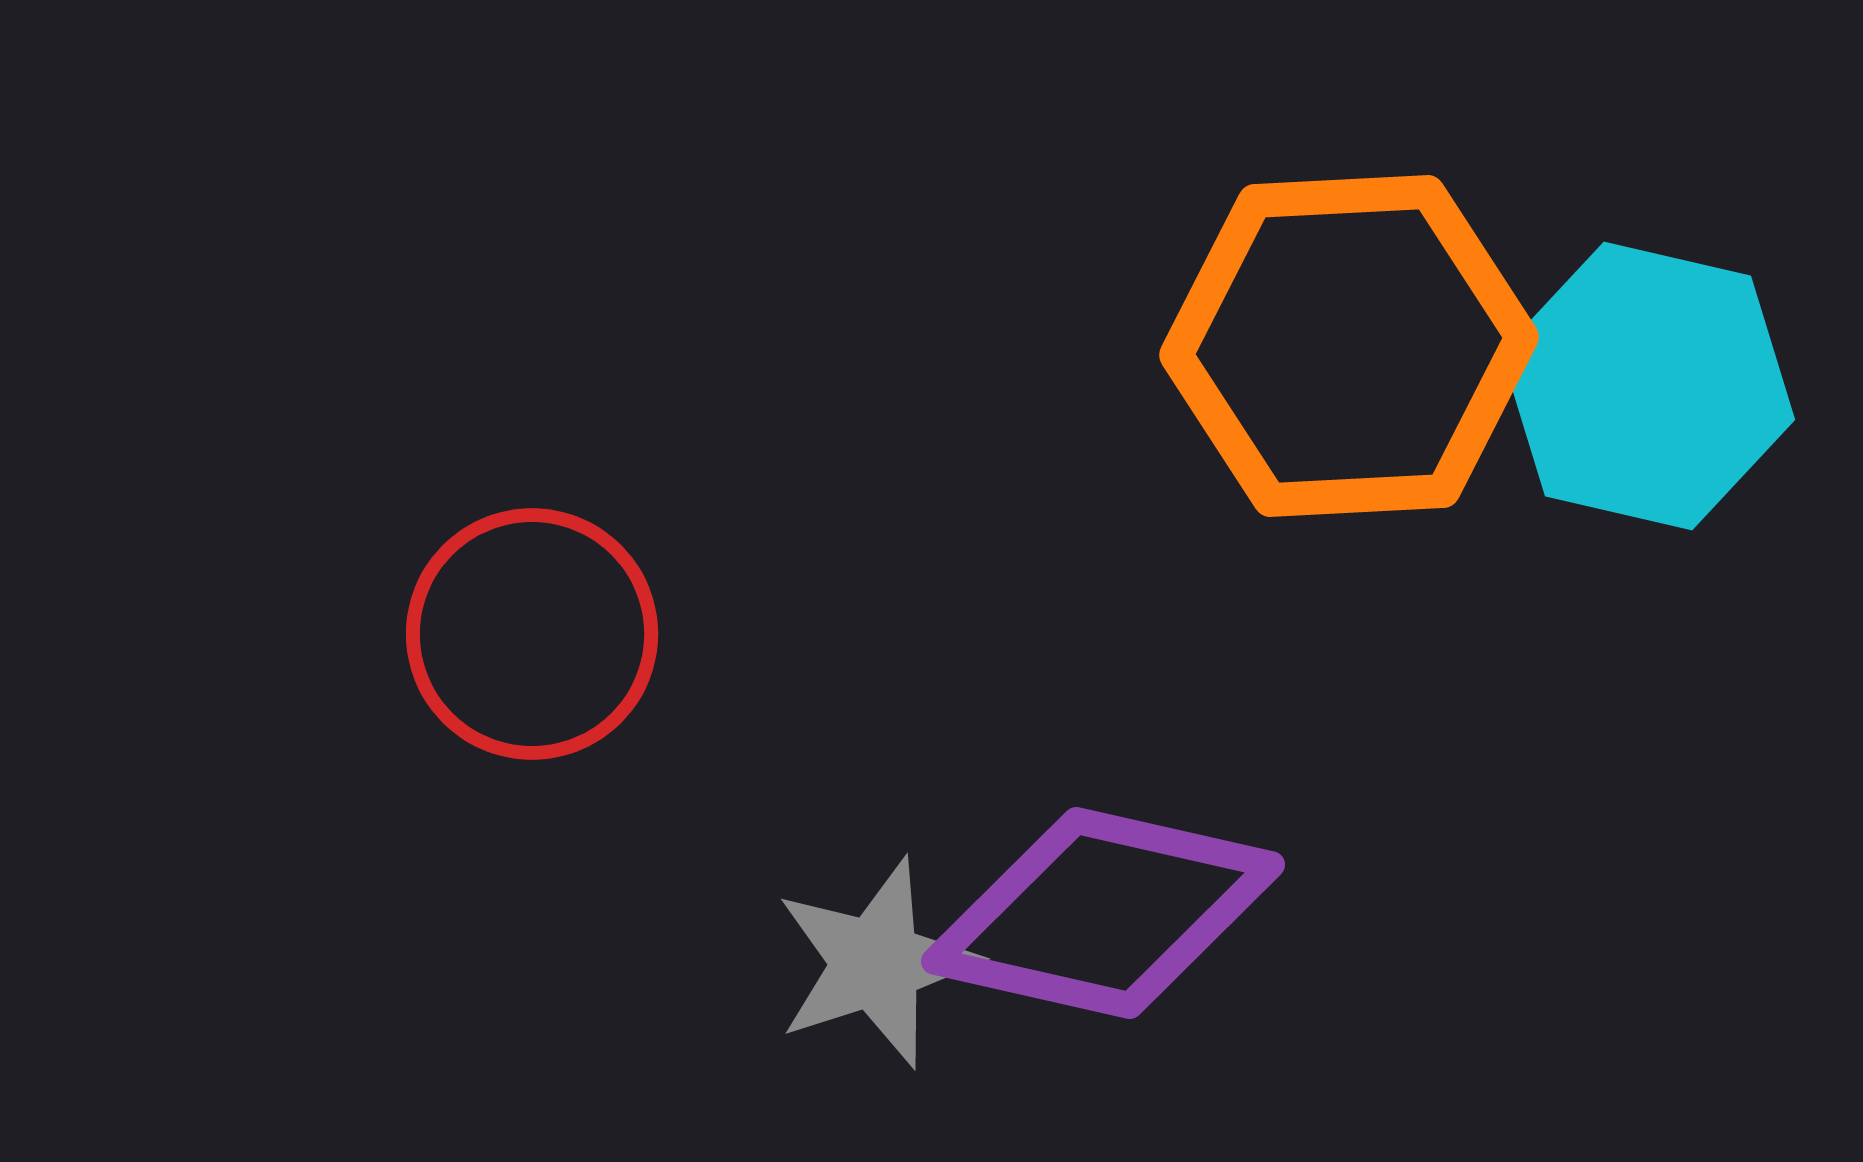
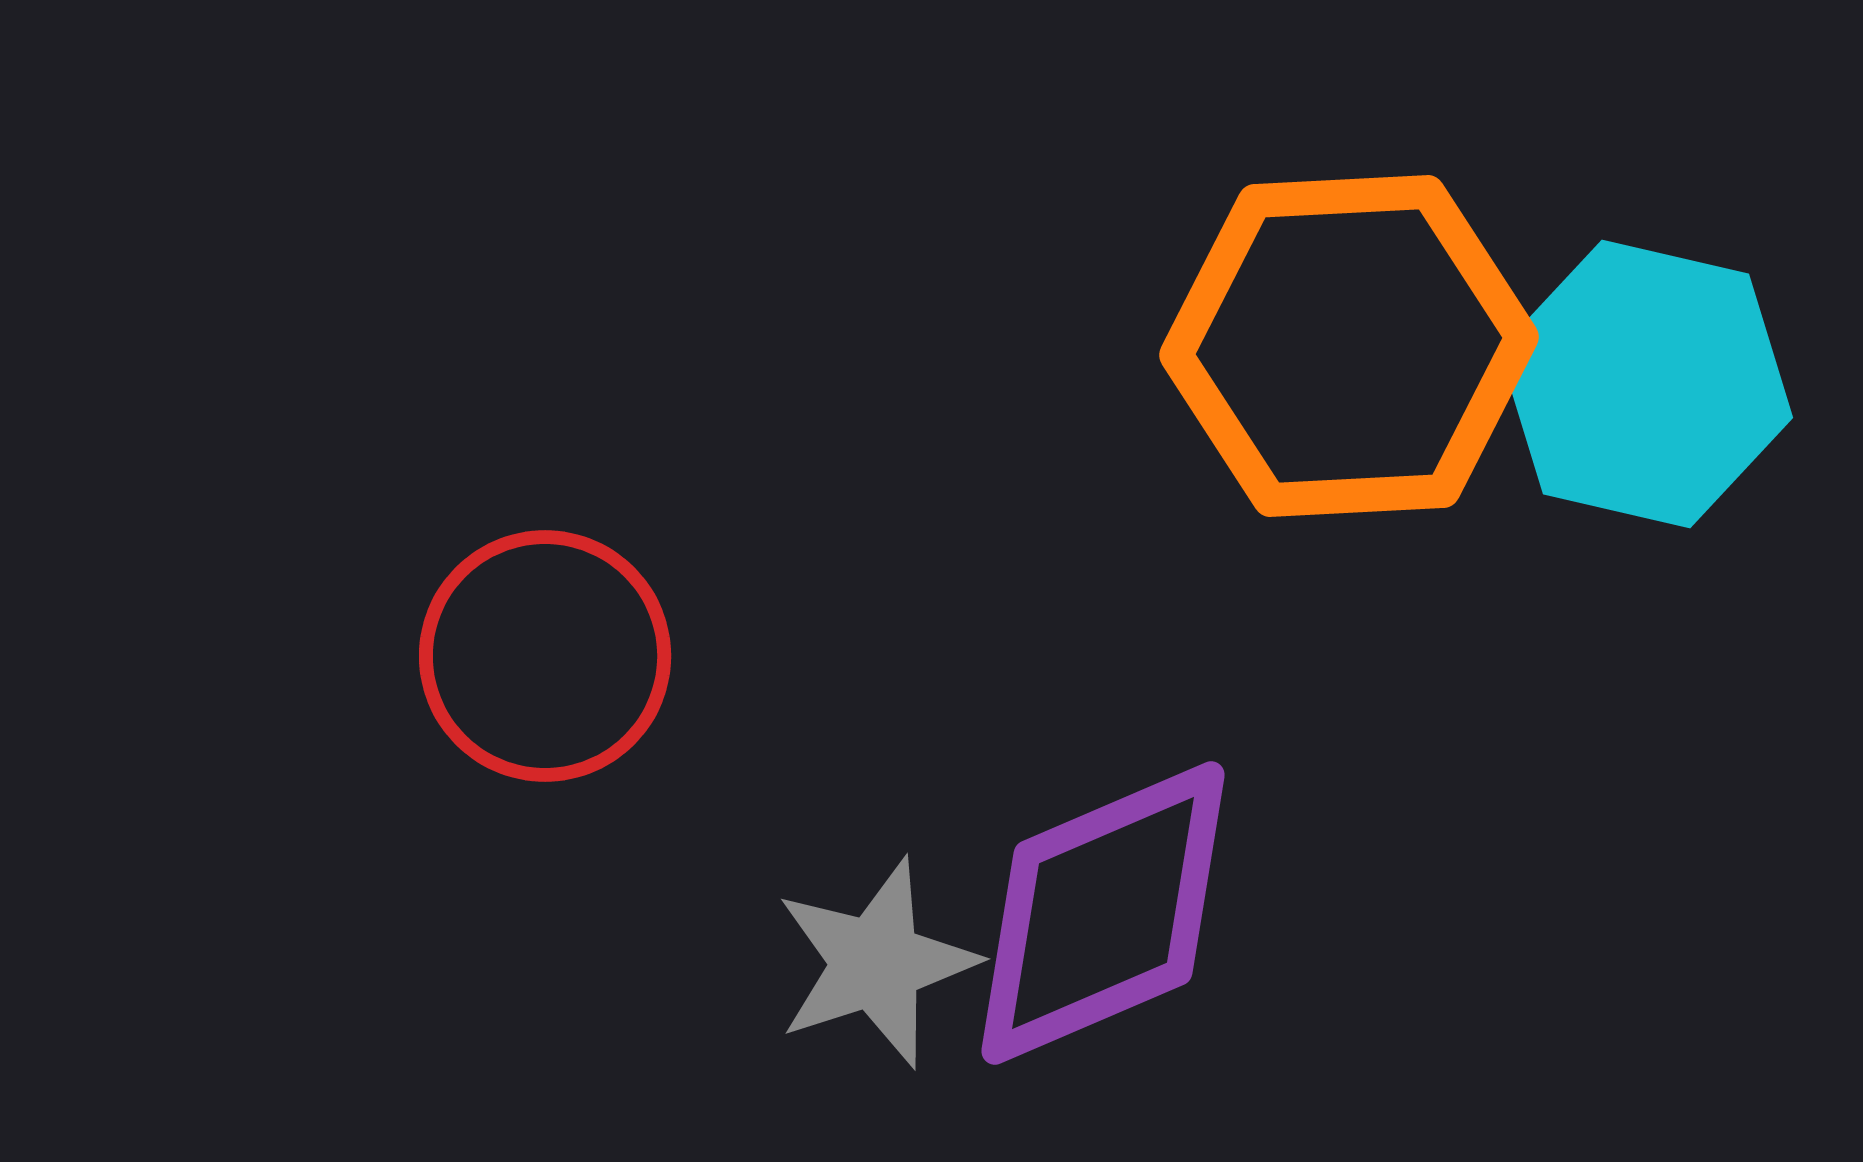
cyan hexagon: moved 2 px left, 2 px up
red circle: moved 13 px right, 22 px down
purple diamond: rotated 36 degrees counterclockwise
